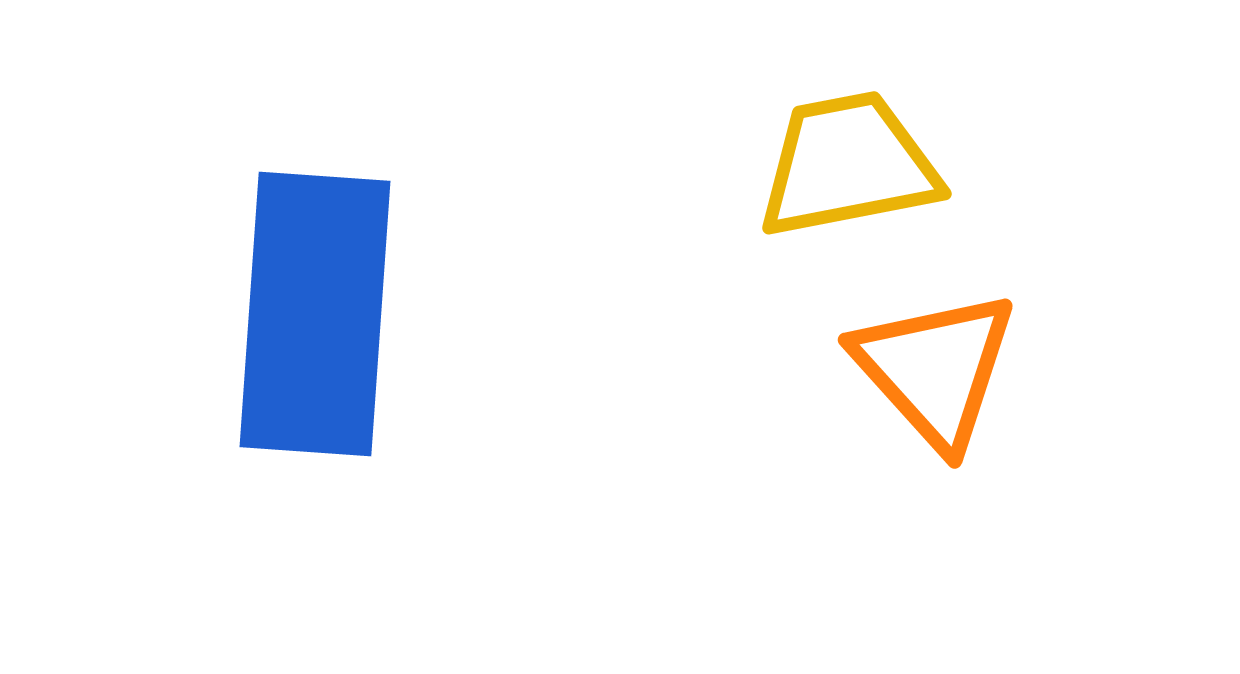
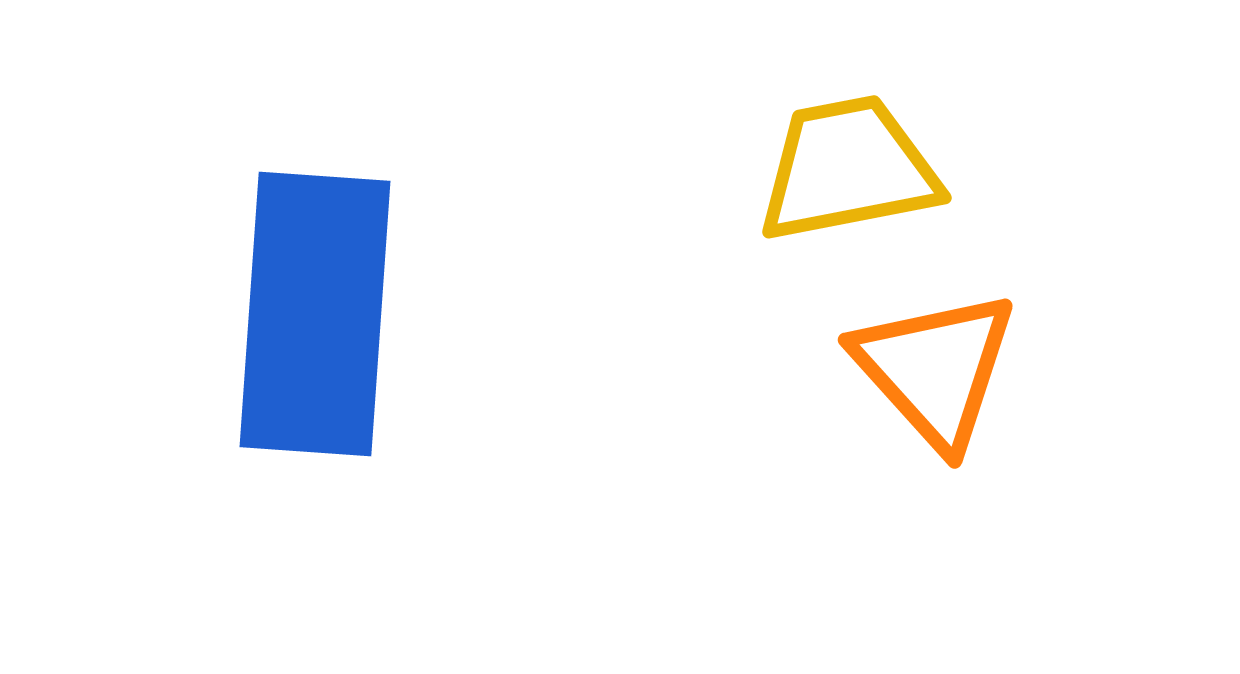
yellow trapezoid: moved 4 px down
